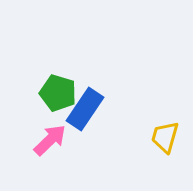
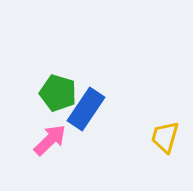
blue rectangle: moved 1 px right
